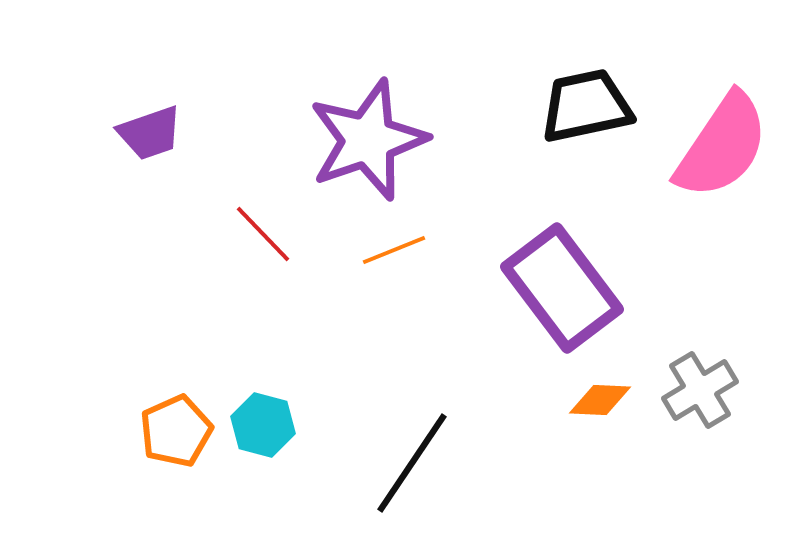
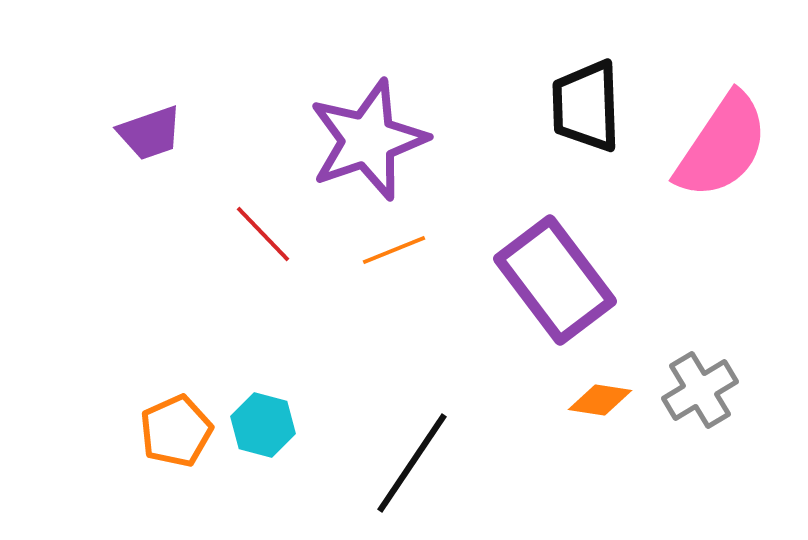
black trapezoid: rotated 80 degrees counterclockwise
purple rectangle: moved 7 px left, 8 px up
orange diamond: rotated 6 degrees clockwise
